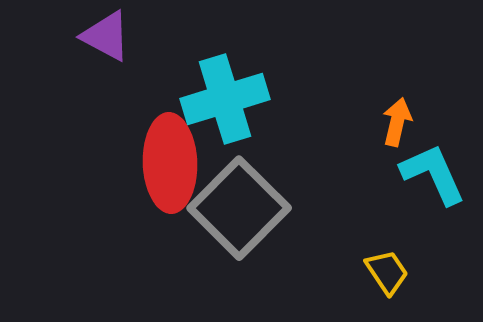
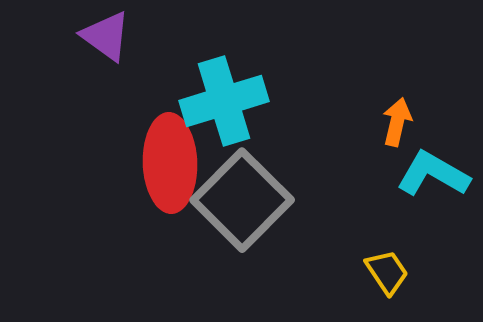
purple triangle: rotated 8 degrees clockwise
cyan cross: moved 1 px left, 2 px down
cyan L-shape: rotated 36 degrees counterclockwise
gray square: moved 3 px right, 8 px up
